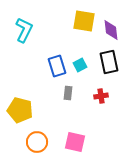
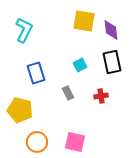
black rectangle: moved 3 px right
blue rectangle: moved 21 px left, 7 px down
gray rectangle: rotated 32 degrees counterclockwise
